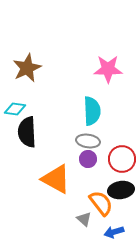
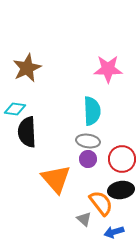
orange triangle: rotated 20 degrees clockwise
